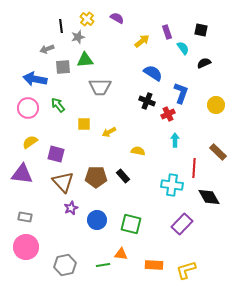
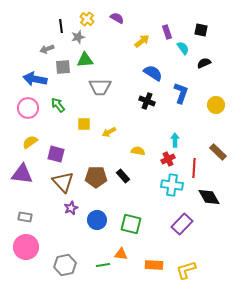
red cross at (168, 114): moved 45 px down
